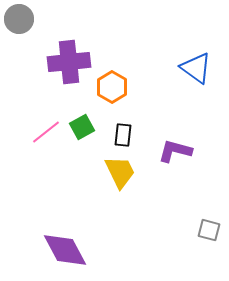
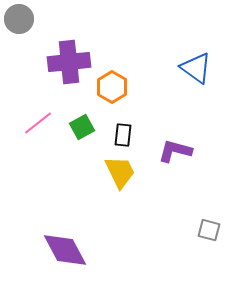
pink line: moved 8 px left, 9 px up
